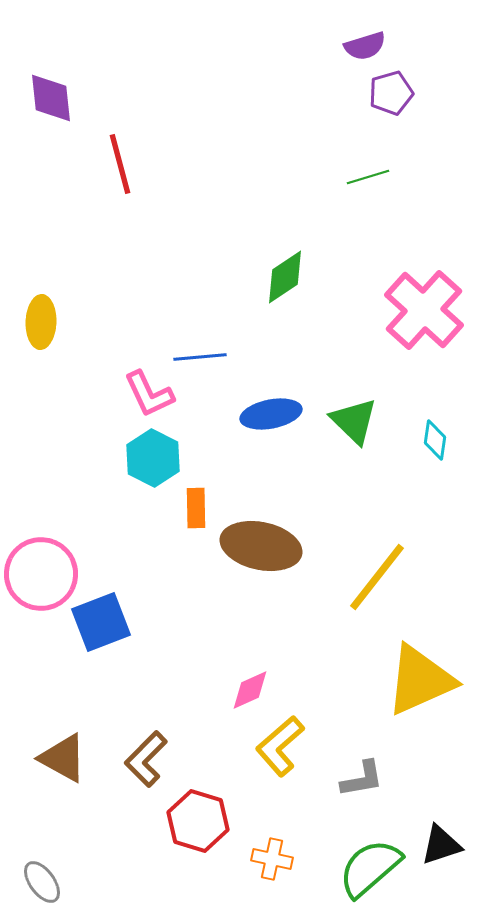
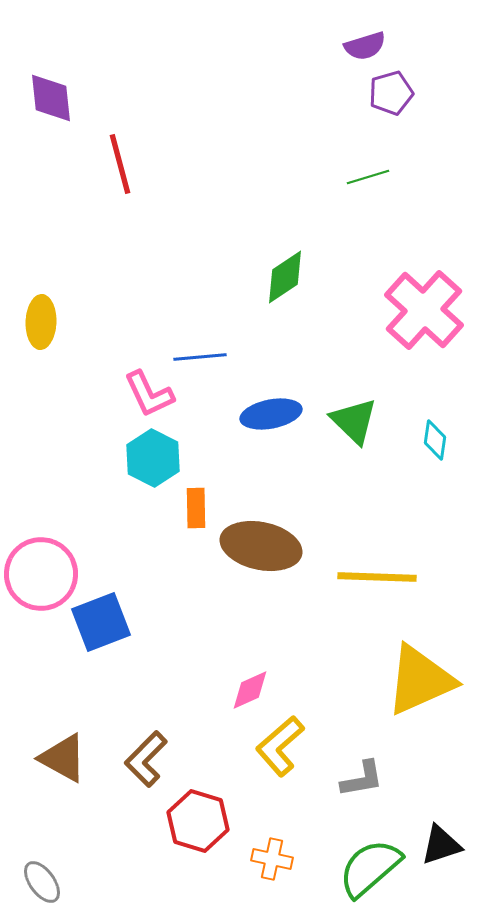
yellow line: rotated 54 degrees clockwise
